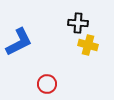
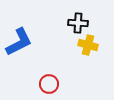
red circle: moved 2 px right
